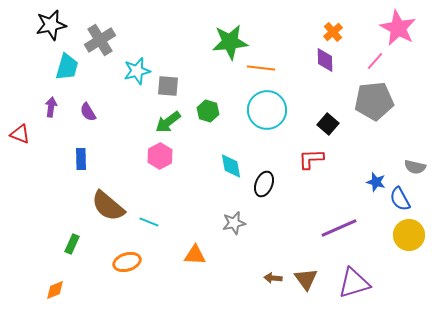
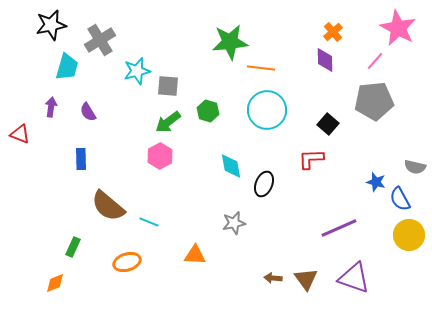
green rectangle: moved 1 px right, 3 px down
purple triangle: moved 5 px up; rotated 36 degrees clockwise
orange diamond: moved 7 px up
